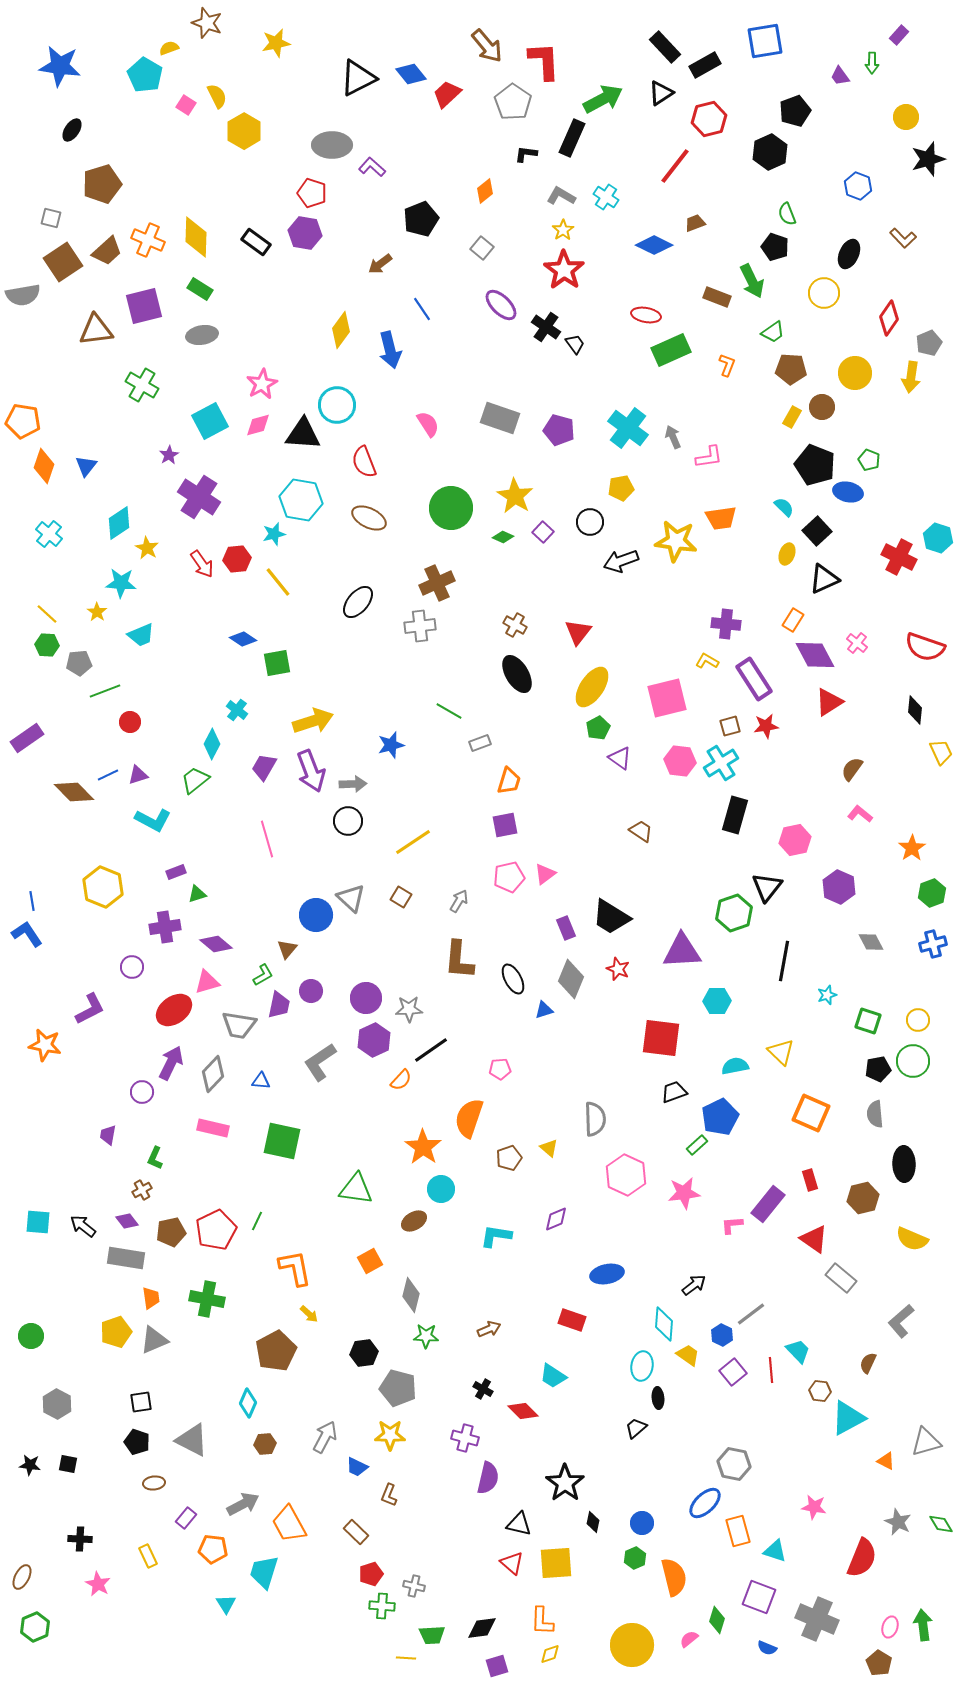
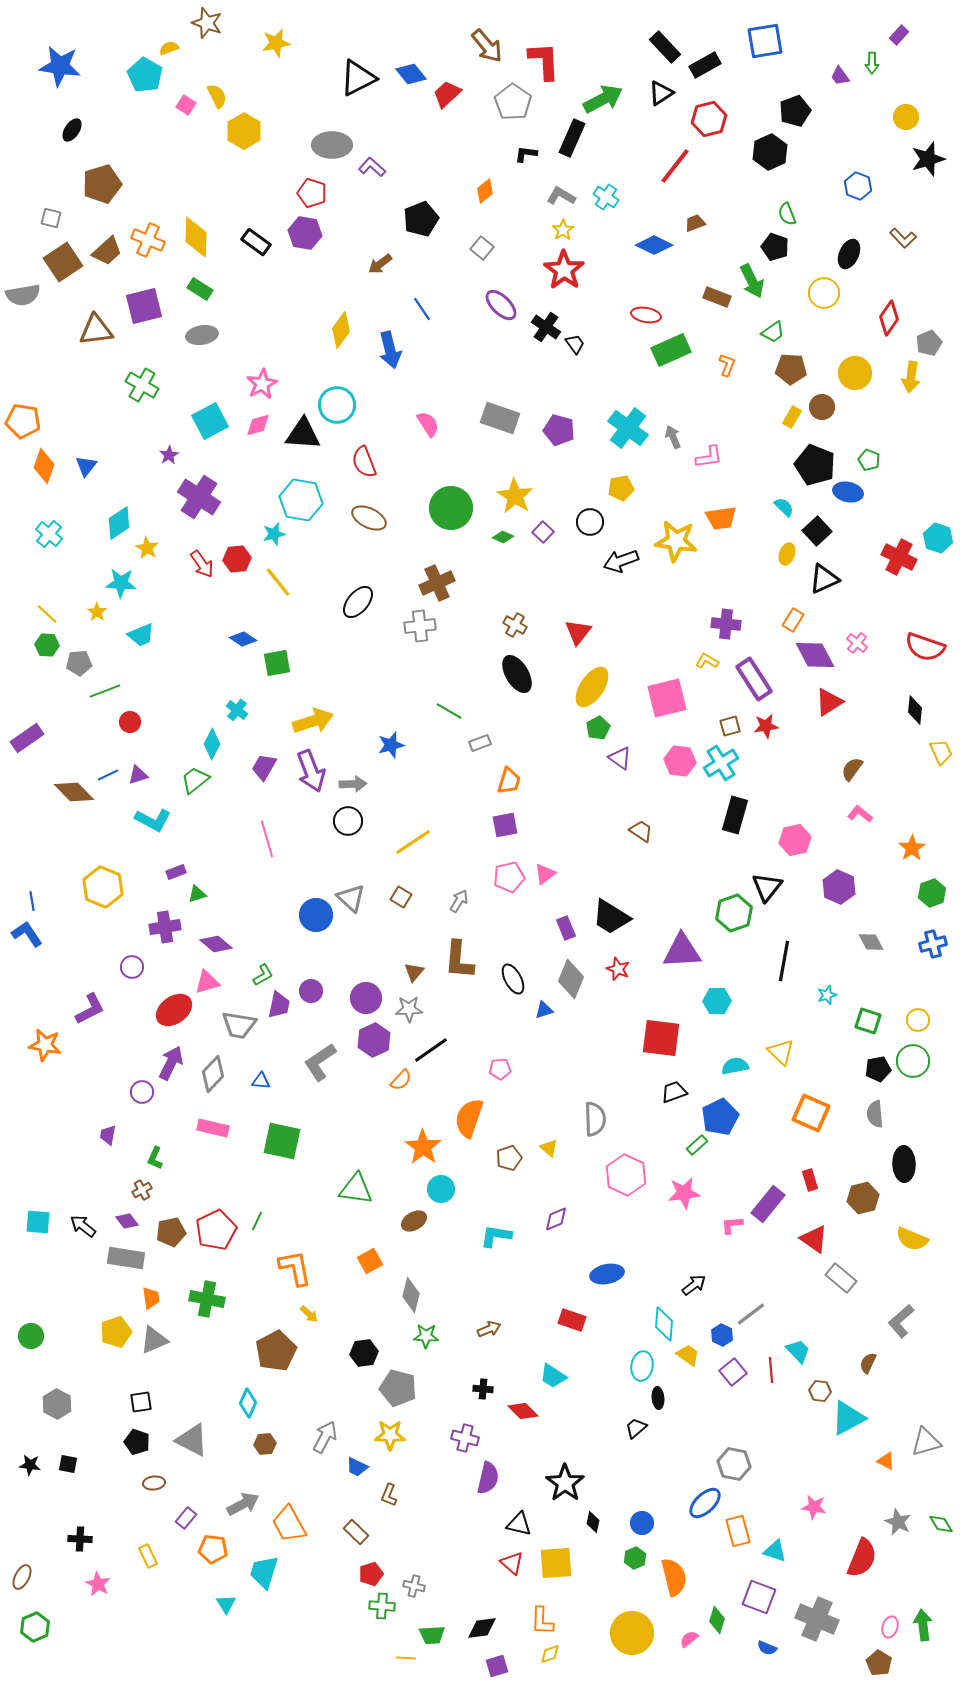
brown triangle at (287, 949): moved 127 px right, 23 px down
black cross at (483, 1389): rotated 24 degrees counterclockwise
yellow circle at (632, 1645): moved 12 px up
